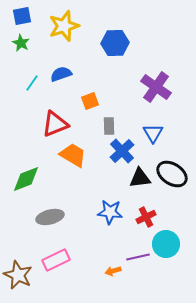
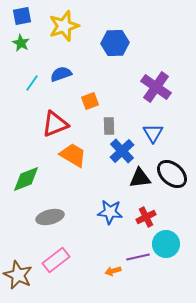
black ellipse: rotated 8 degrees clockwise
pink rectangle: rotated 12 degrees counterclockwise
